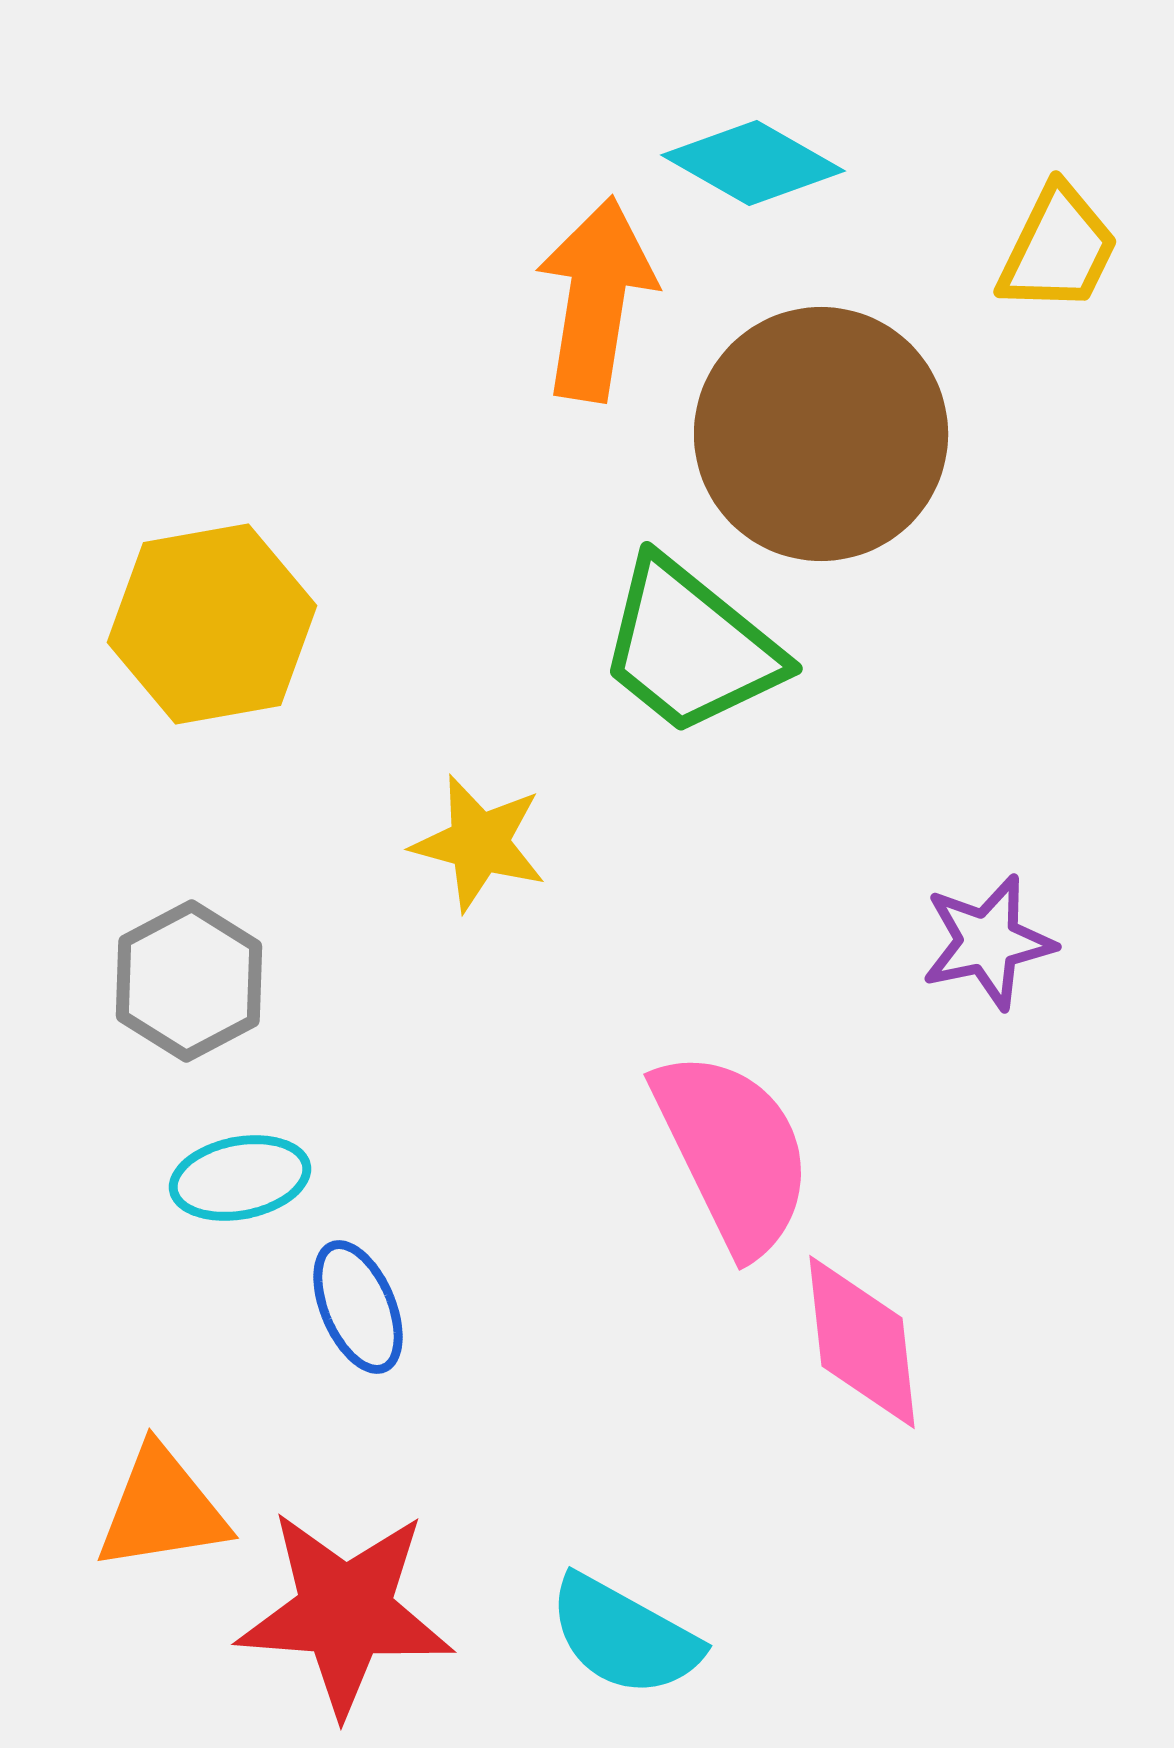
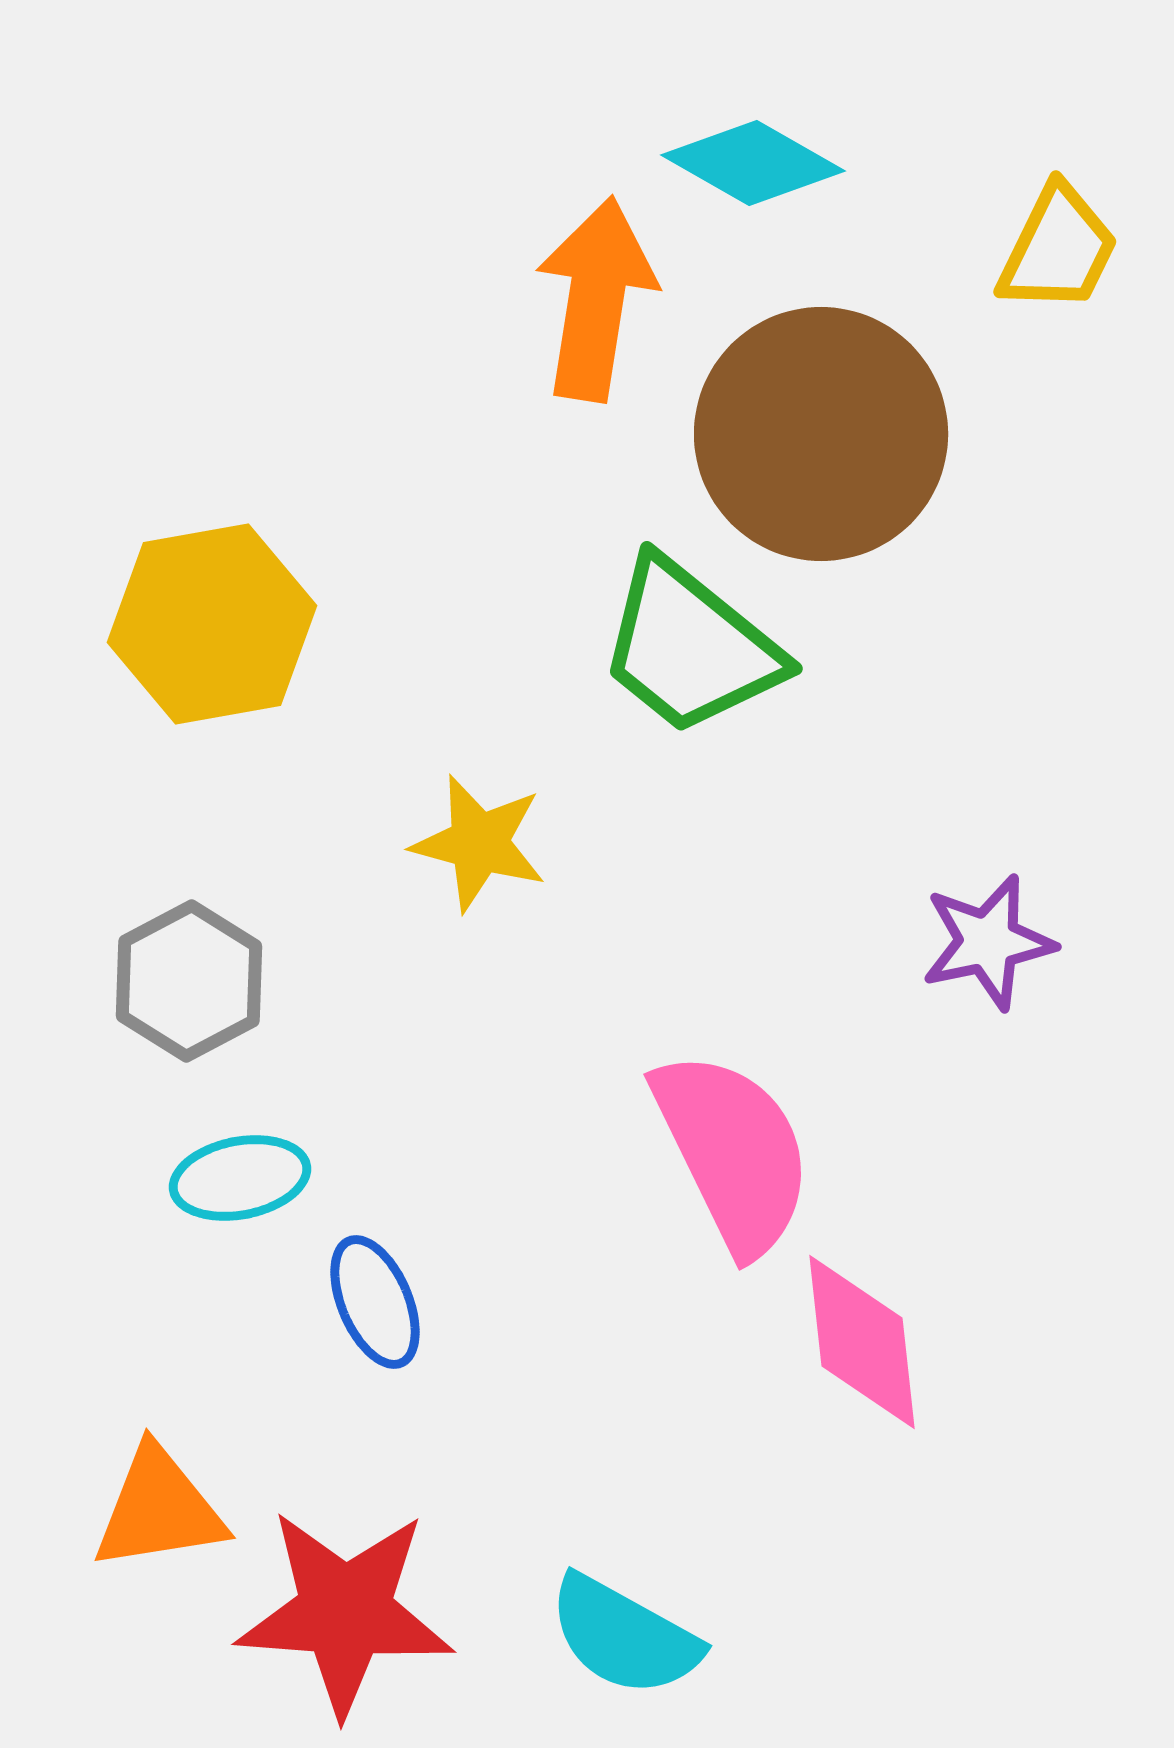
blue ellipse: moved 17 px right, 5 px up
orange triangle: moved 3 px left
